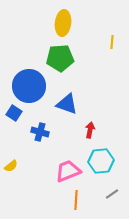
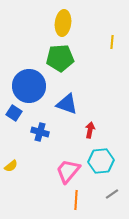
pink trapezoid: rotated 28 degrees counterclockwise
